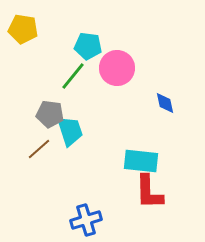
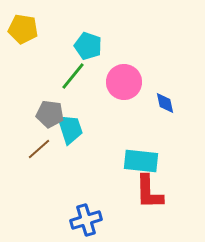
cyan pentagon: rotated 12 degrees clockwise
pink circle: moved 7 px right, 14 px down
cyan trapezoid: moved 2 px up
